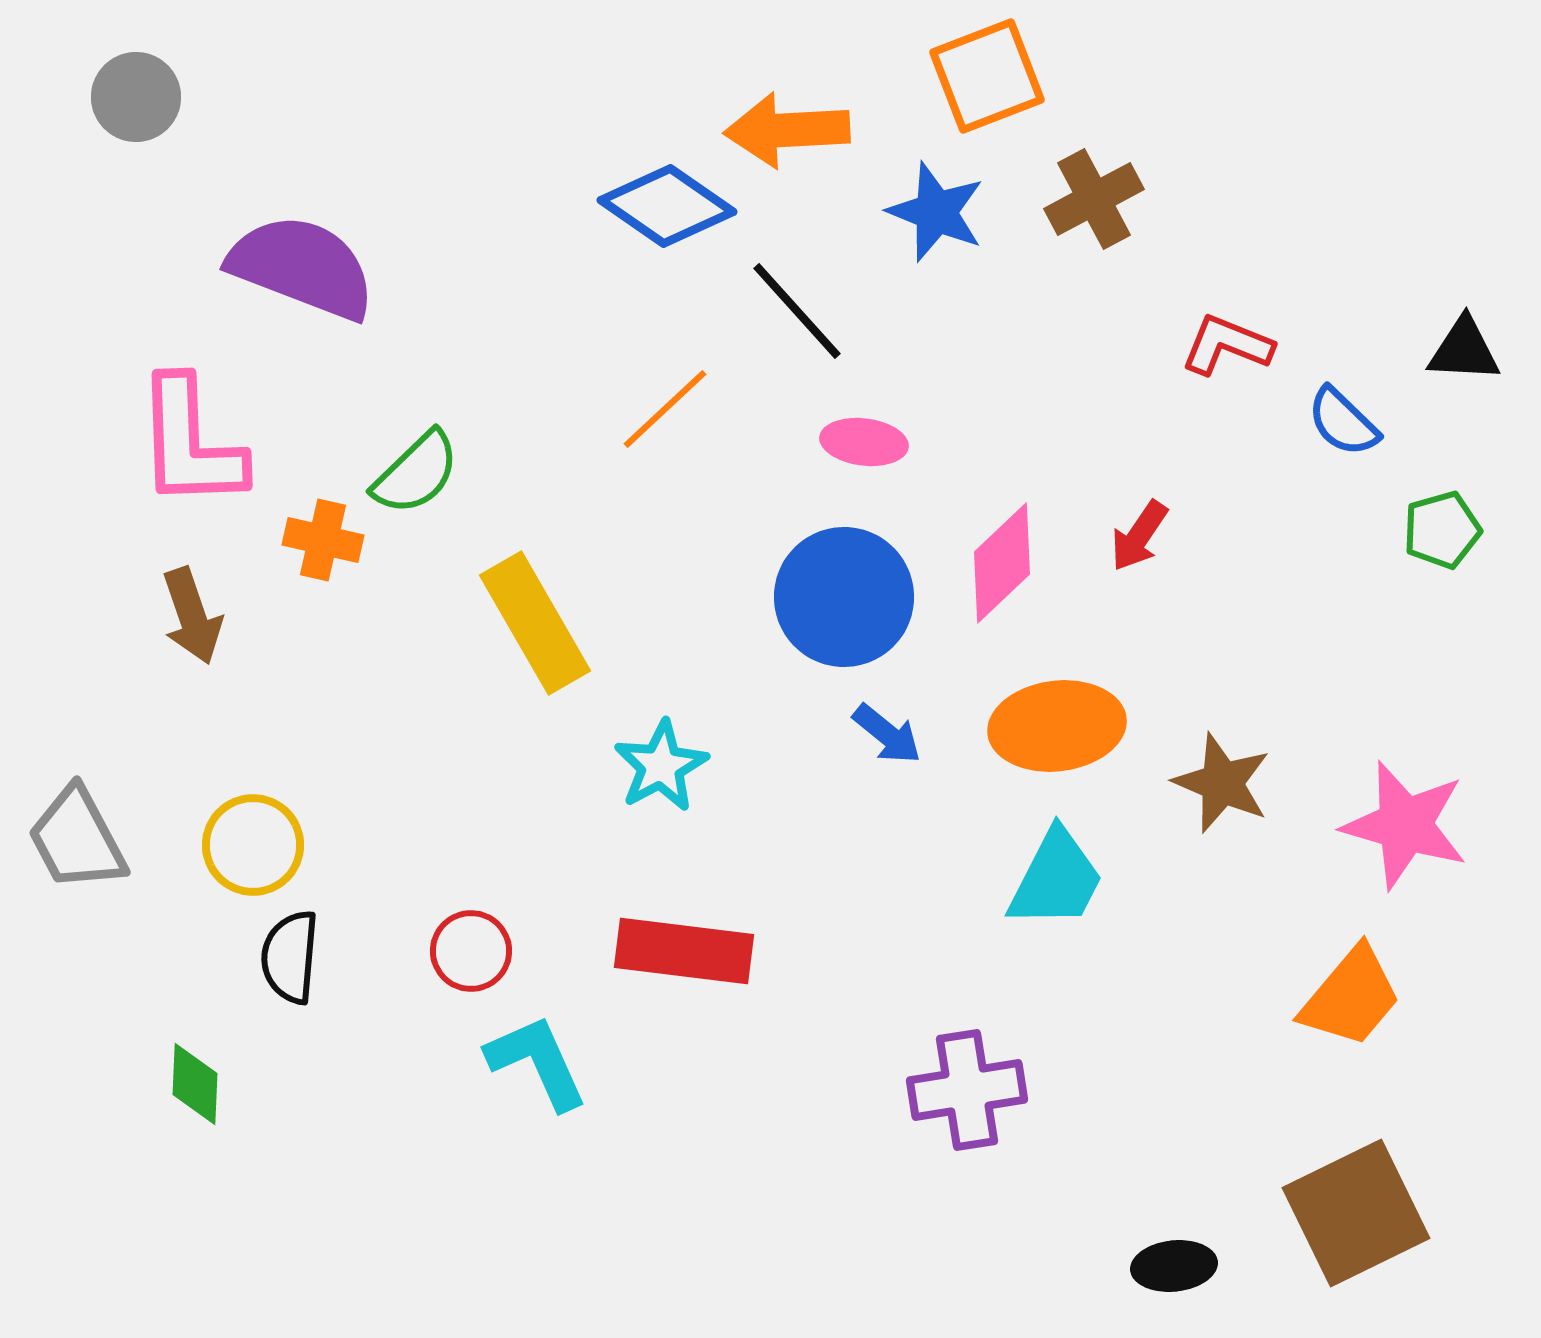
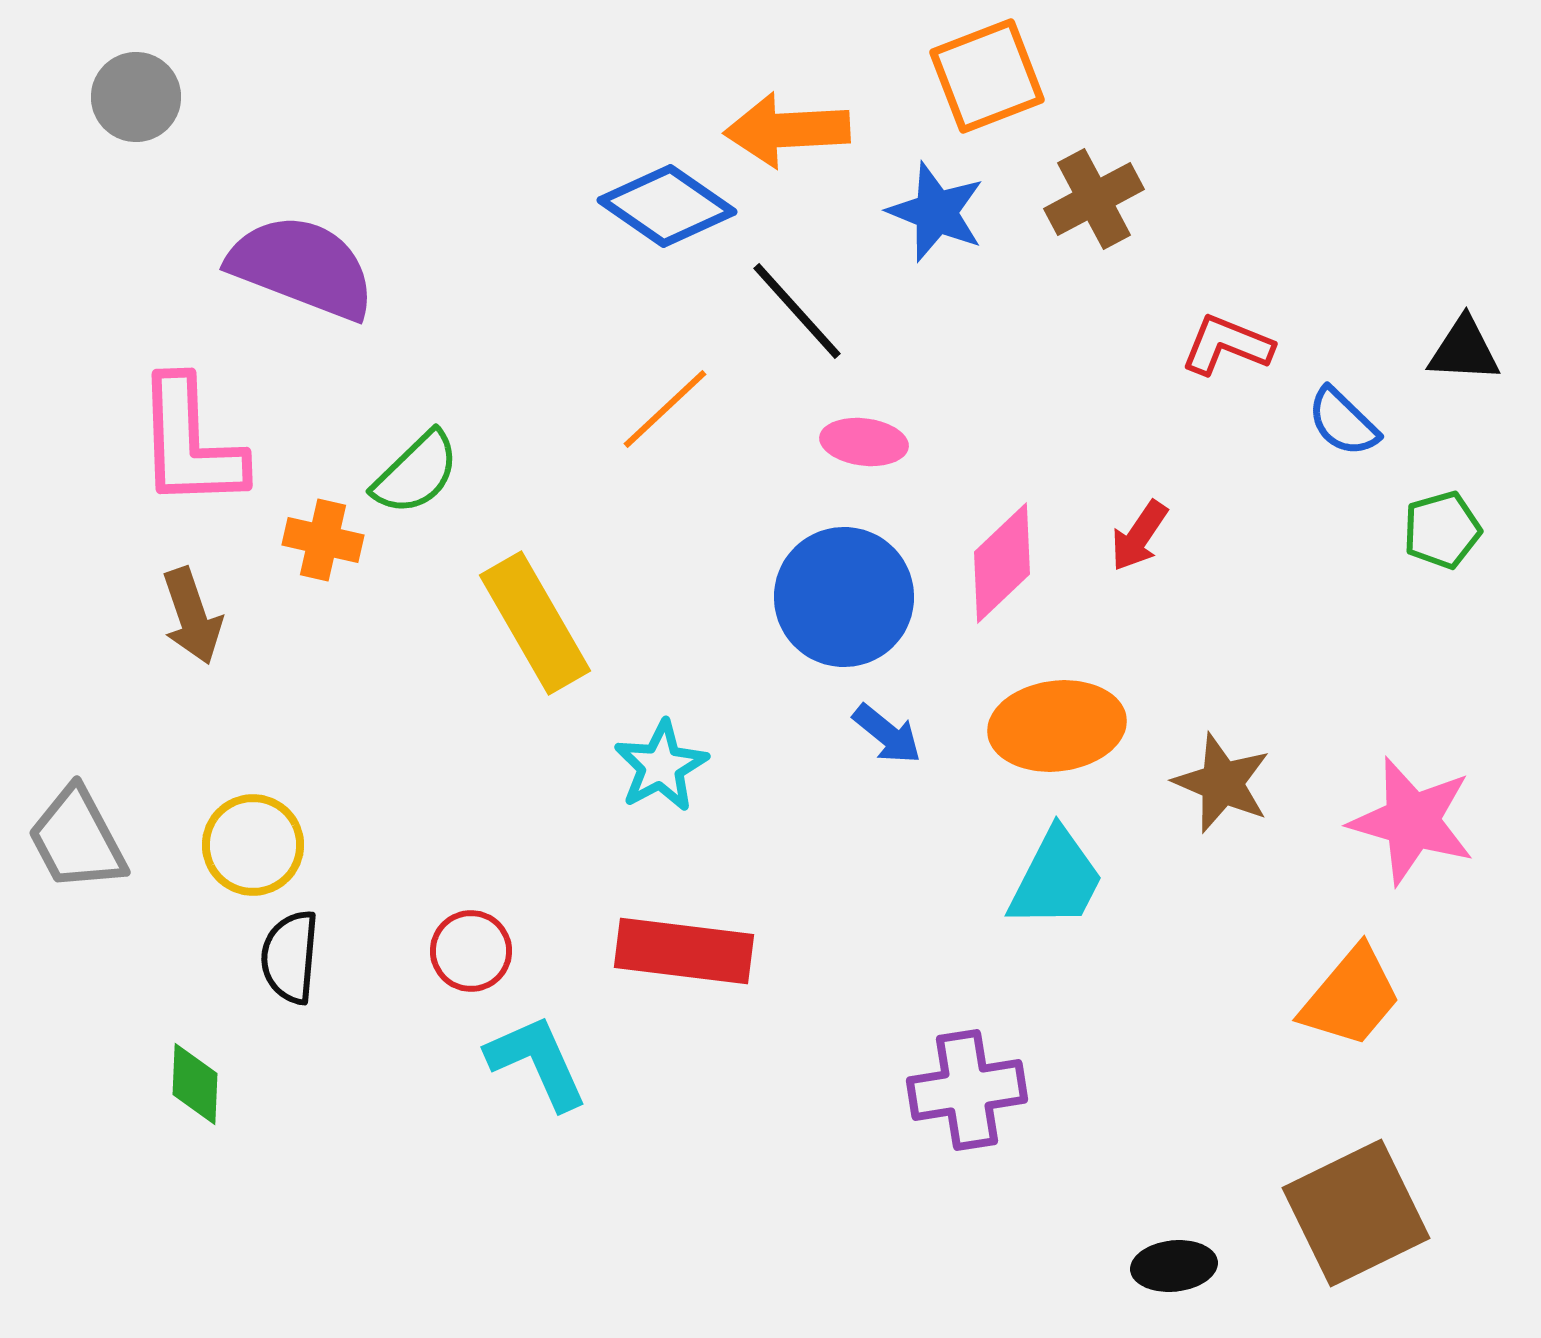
pink star: moved 7 px right, 4 px up
